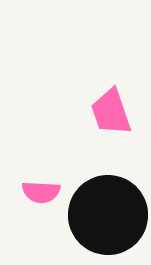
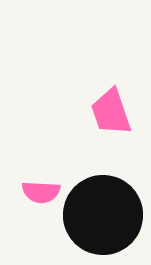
black circle: moved 5 px left
